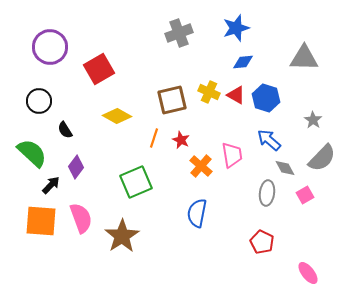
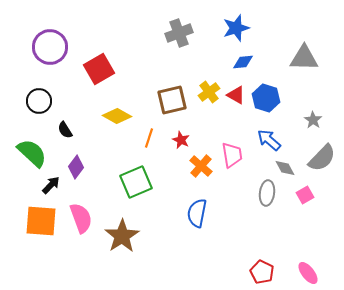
yellow cross: rotated 30 degrees clockwise
orange line: moved 5 px left
red pentagon: moved 30 px down
